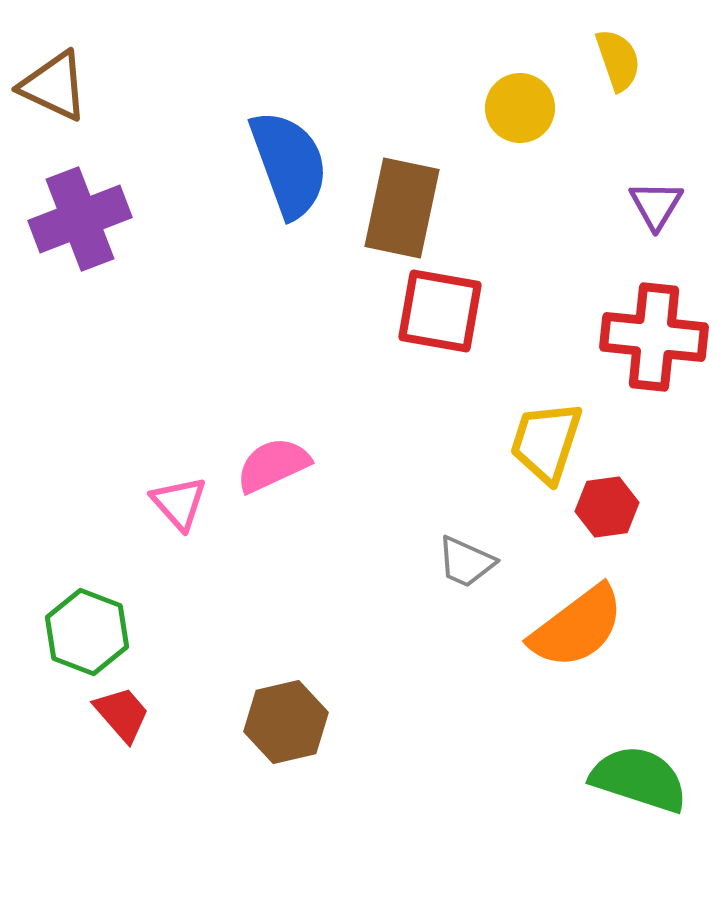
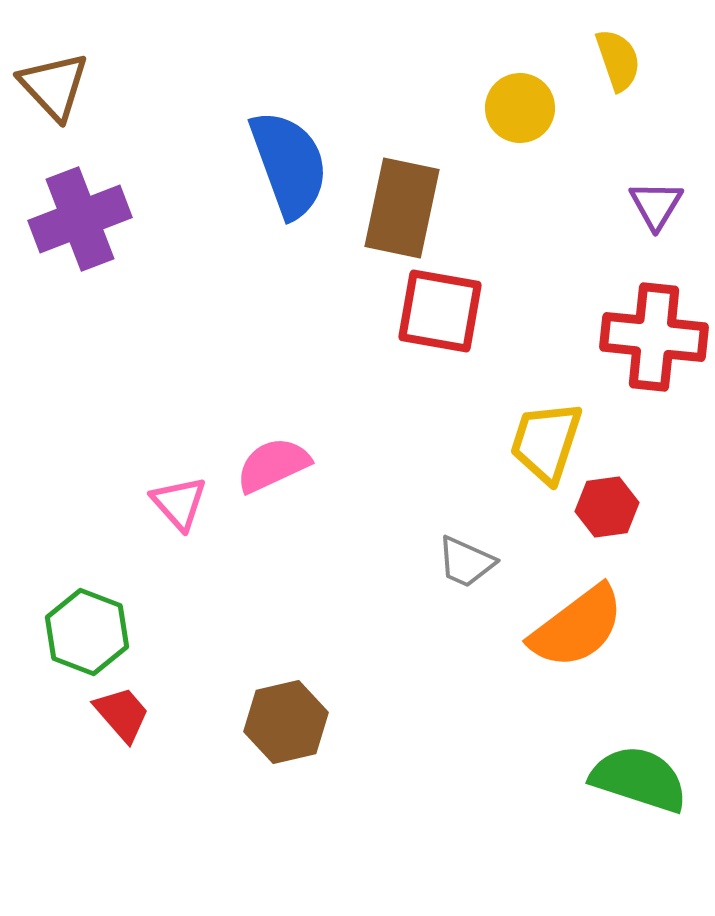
brown triangle: rotated 22 degrees clockwise
